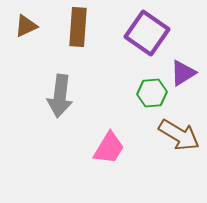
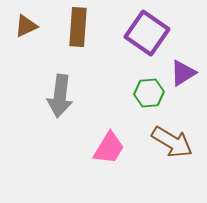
green hexagon: moved 3 px left
brown arrow: moved 7 px left, 7 px down
